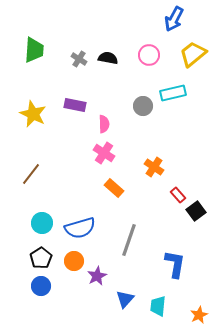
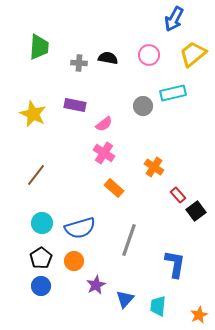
green trapezoid: moved 5 px right, 3 px up
gray cross: moved 4 px down; rotated 28 degrees counterclockwise
pink semicircle: rotated 54 degrees clockwise
brown line: moved 5 px right, 1 px down
purple star: moved 1 px left, 9 px down
